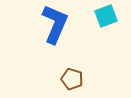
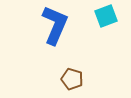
blue L-shape: moved 1 px down
